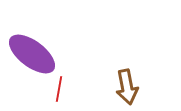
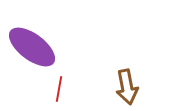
purple ellipse: moved 7 px up
